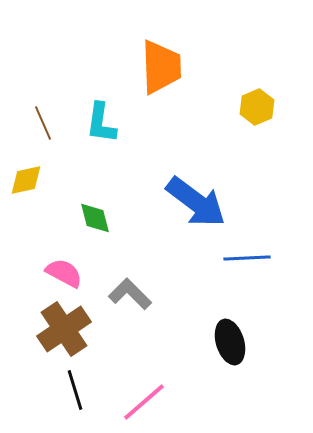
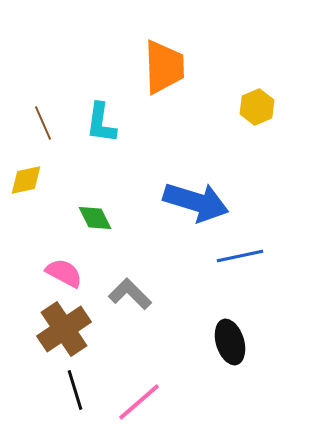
orange trapezoid: moved 3 px right
blue arrow: rotated 20 degrees counterclockwise
green diamond: rotated 12 degrees counterclockwise
blue line: moved 7 px left, 2 px up; rotated 9 degrees counterclockwise
pink line: moved 5 px left
